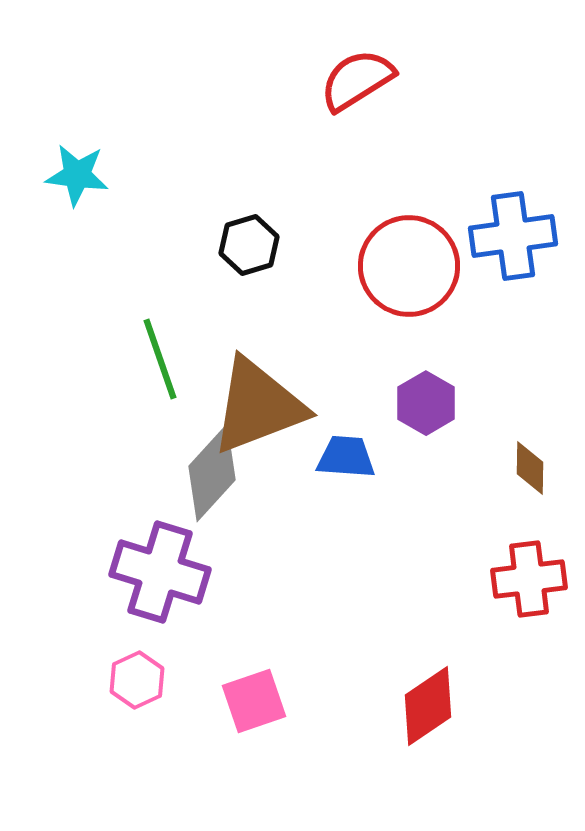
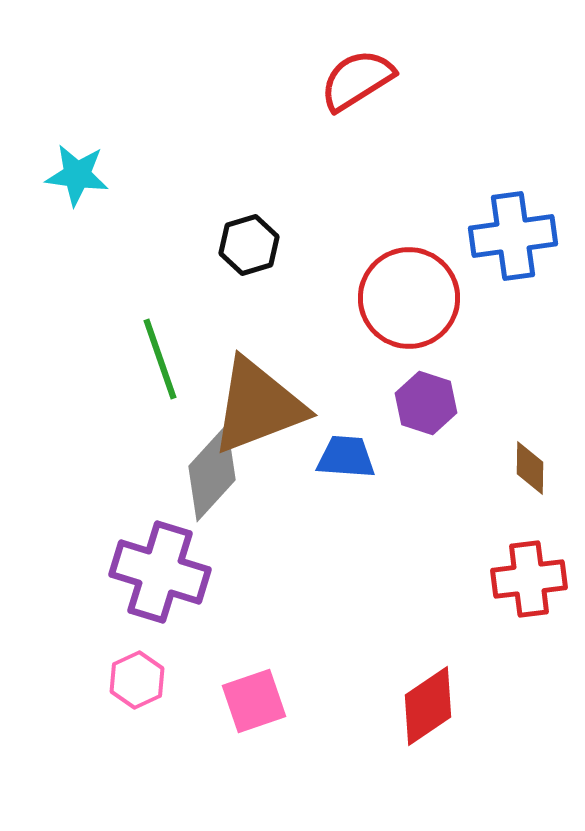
red circle: moved 32 px down
purple hexagon: rotated 12 degrees counterclockwise
